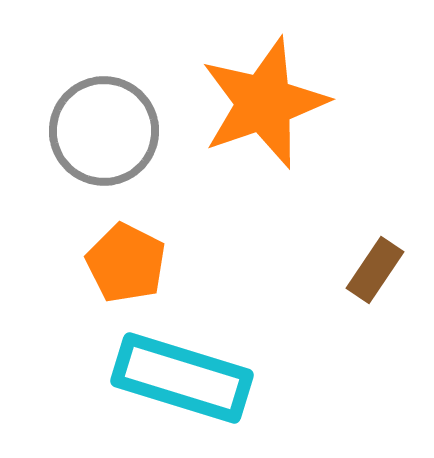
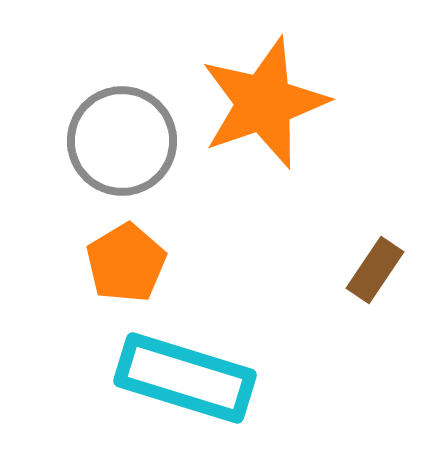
gray circle: moved 18 px right, 10 px down
orange pentagon: rotated 14 degrees clockwise
cyan rectangle: moved 3 px right
